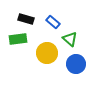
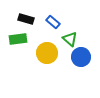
blue circle: moved 5 px right, 7 px up
